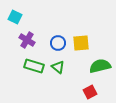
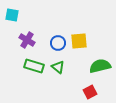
cyan square: moved 3 px left, 2 px up; rotated 16 degrees counterclockwise
yellow square: moved 2 px left, 2 px up
